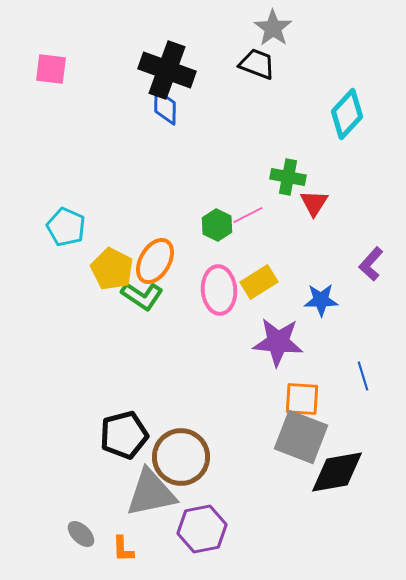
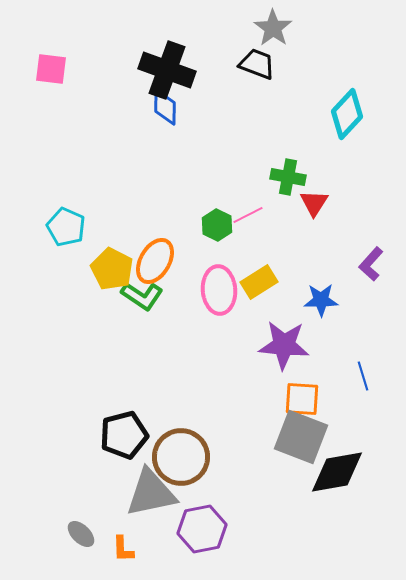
purple star: moved 6 px right, 3 px down
